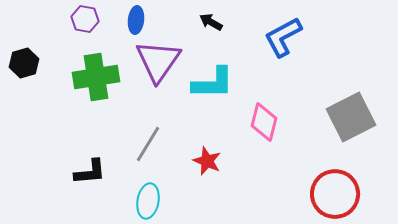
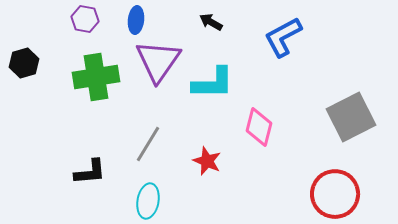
pink diamond: moved 5 px left, 5 px down
